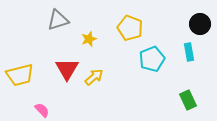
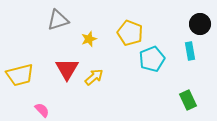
yellow pentagon: moved 5 px down
cyan rectangle: moved 1 px right, 1 px up
